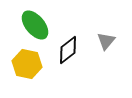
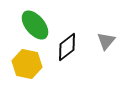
black diamond: moved 1 px left, 3 px up
